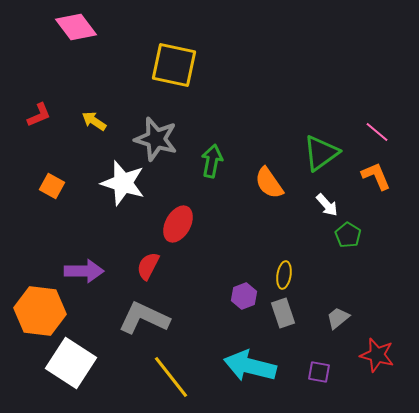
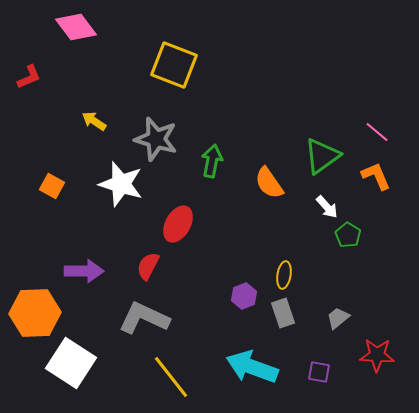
yellow square: rotated 9 degrees clockwise
red L-shape: moved 10 px left, 38 px up
green triangle: moved 1 px right, 3 px down
white star: moved 2 px left, 1 px down
white arrow: moved 2 px down
orange hexagon: moved 5 px left, 2 px down; rotated 9 degrees counterclockwise
red star: rotated 12 degrees counterclockwise
cyan arrow: moved 2 px right, 1 px down; rotated 6 degrees clockwise
